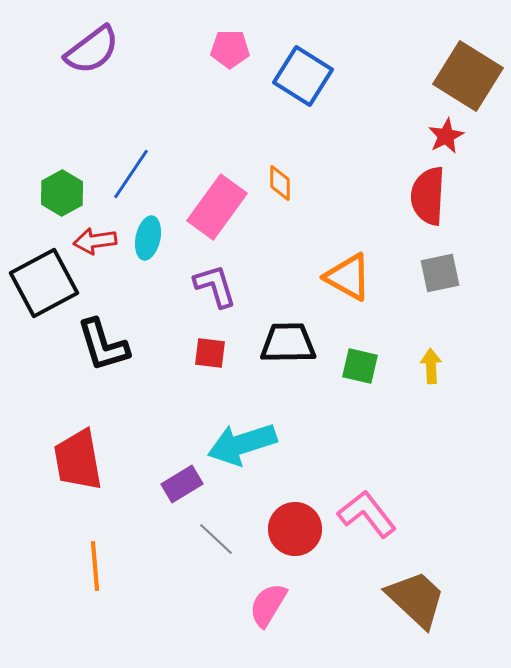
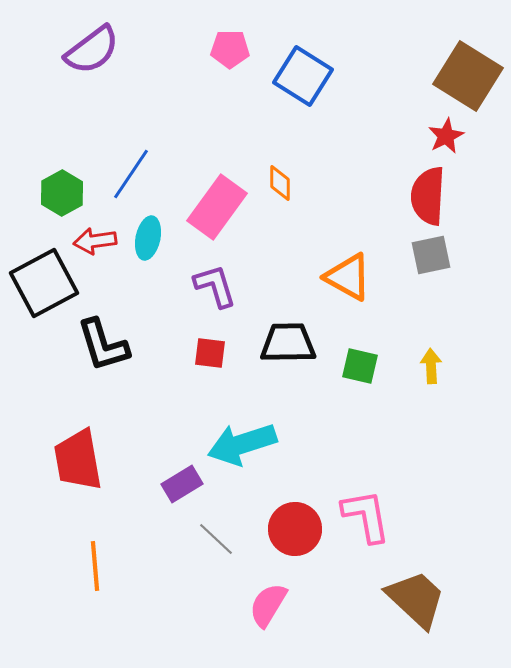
gray square: moved 9 px left, 18 px up
pink L-shape: moved 1 px left, 2 px down; rotated 28 degrees clockwise
